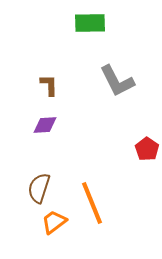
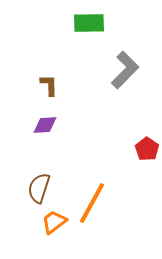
green rectangle: moved 1 px left
gray L-shape: moved 8 px right, 11 px up; rotated 108 degrees counterclockwise
orange line: rotated 51 degrees clockwise
